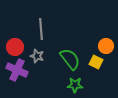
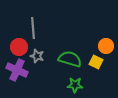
gray line: moved 8 px left, 1 px up
red circle: moved 4 px right
green semicircle: rotated 35 degrees counterclockwise
